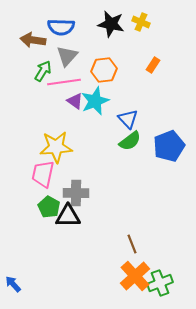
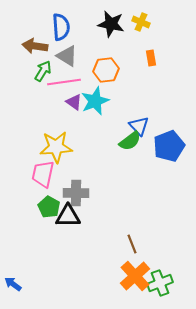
blue semicircle: rotated 96 degrees counterclockwise
brown arrow: moved 2 px right, 6 px down
gray triangle: rotated 40 degrees counterclockwise
orange rectangle: moved 2 px left, 7 px up; rotated 42 degrees counterclockwise
orange hexagon: moved 2 px right
purple triangle: moved 1 px left, 1 px down
blue triangle: moved 11 px right, 7 px down
blue arrow: rotated 12 degrees counterclockwise
